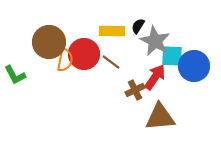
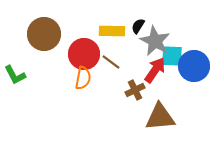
brown circle: moved 5 px left, 8 px up
orange semicircle: moved 18 px right, 18 px down
red arrow: moved 7 px up
